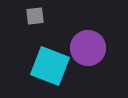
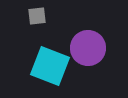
gray square: moved 2 px right
